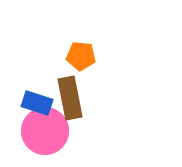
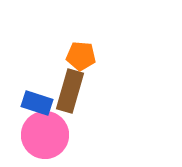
brown rectangle: moved 7 px up; rotated 27 degrees clockwise
pink circle: moved 4 px down
